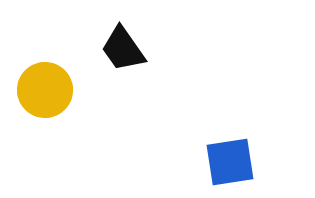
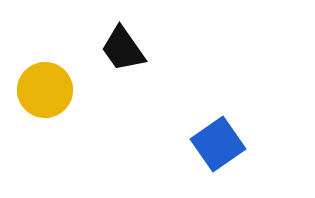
blue square: moved 12 px left, 18 px up; rotated 26 degrees counterclockwise
